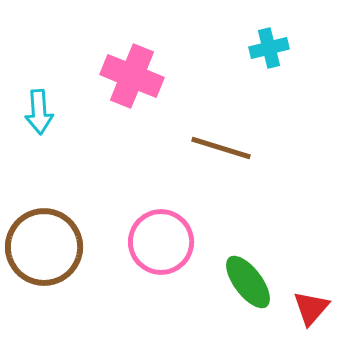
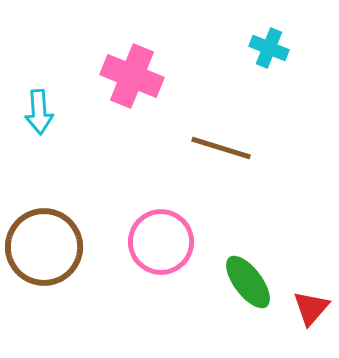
cyan cross: rotated 36 degrees clockwise
